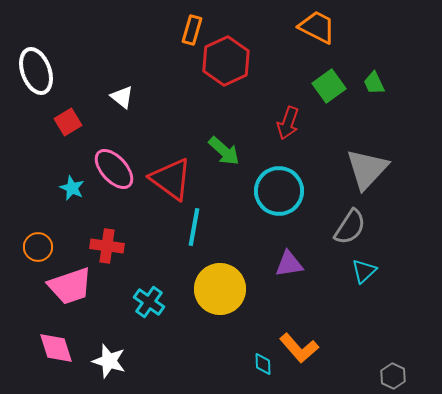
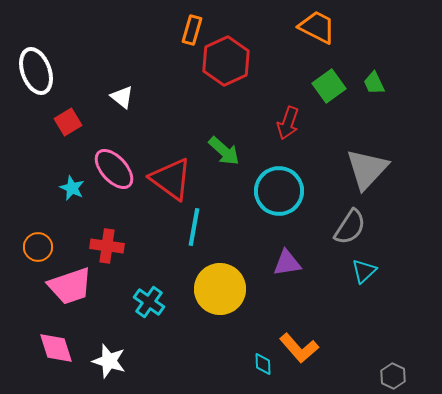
purple triangle: moved 2 px left, 1 px up
